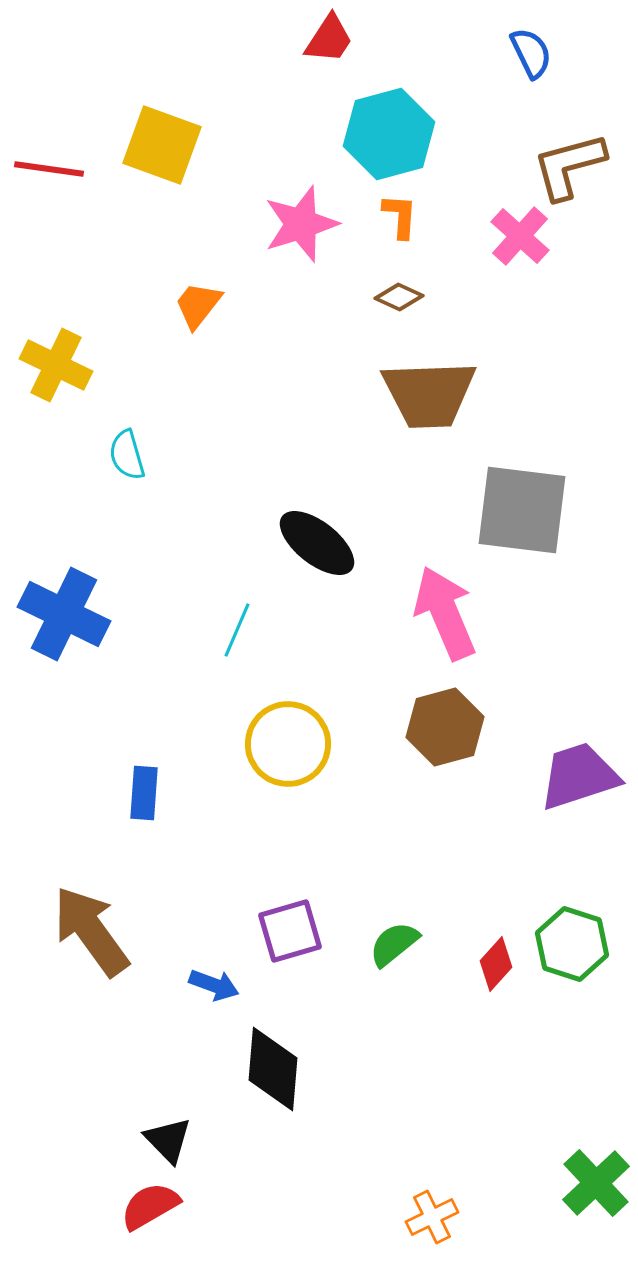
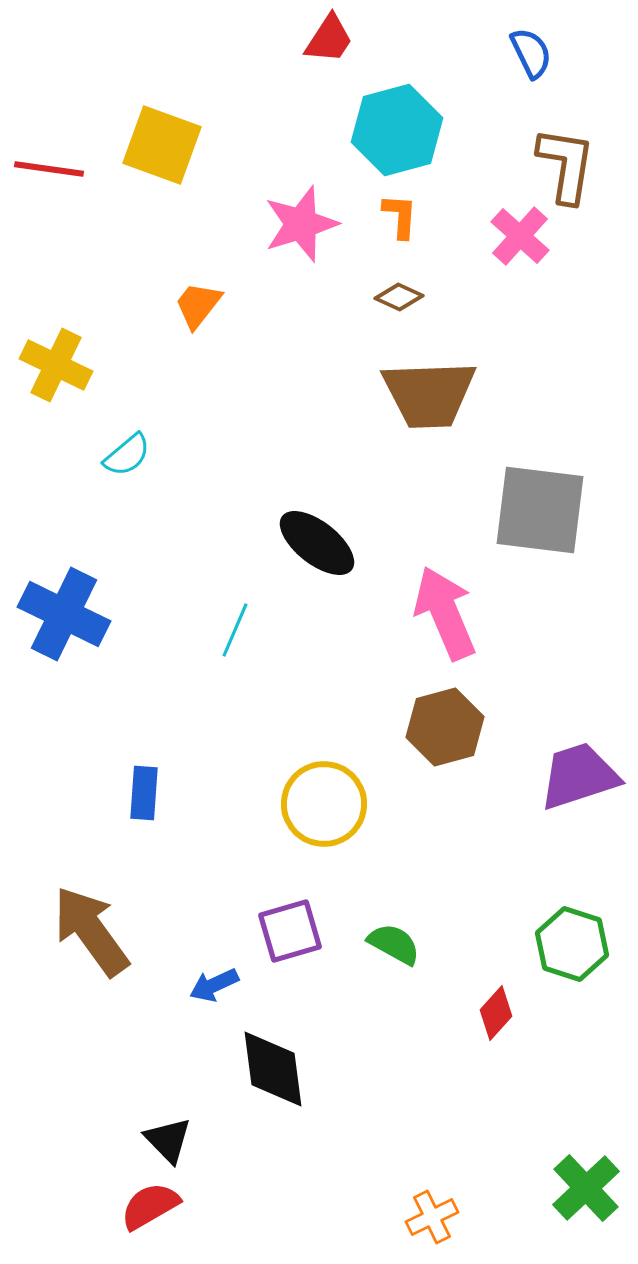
cyan hexagon: moved 8 px right, 4 px up
brown L-shape: moved 3 px left, 1 px up; rotated 114 degrees clockwise
cyan semicircle: rotated 114 degrees counterclockwise
gray square: moved 18 px right
cyan line: moved 2 px left
yellow circle: moved 36 px right, 60 px down
green semicircle: rotated 68 degrees clockwise
red diamond: moved 49 px down
blue arrow: rotated 135 degrees clockwise
black diamond: rotated 12 degrees counterclockwise
green cross: moved 10 px left, 5 px down
